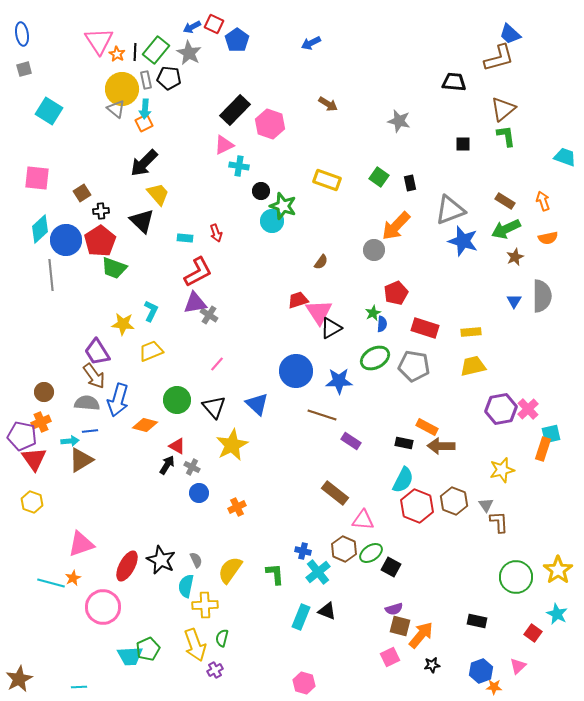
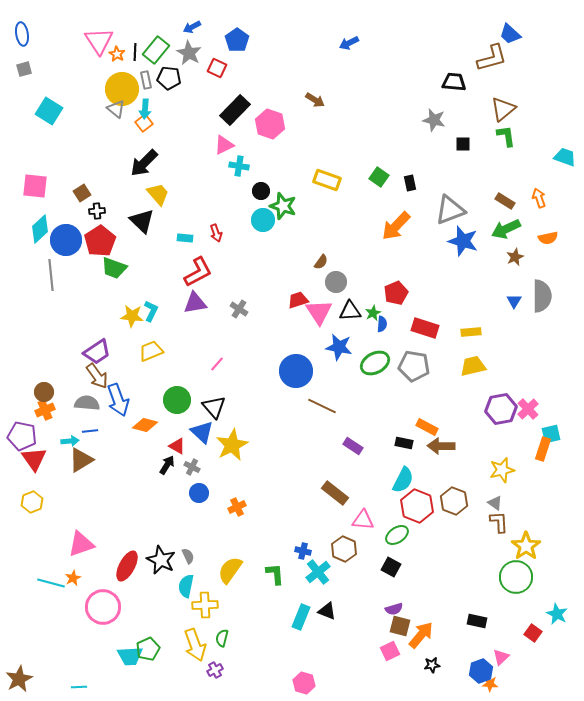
red square at (214, 24): moved 3 px right, 44 px down
blue arrow at (311, 43): moved 38 px right
brown L-shape at (499, 58): moved 7 px left
brown arrow at (328, 104): moved 13 px left, 4 px up
gray star at (399, 121): moved 35 px right, 1 px up
orange square at (144, 123): rotated 12 degrees counterclockwise
pink square at (37, 178): moved 2 px left, 8 px down
orange arrow at (543, 201): moved 4 px left, 3 px up
black cross at (101, 211): moved 4 px left
cyan circle at (272, 221): moved 9 px left, 1 px up
gray circle at (374, 250): moved 38 px left, 32 px down
gray cross at (209, 315): moved 30 px right, 6 px up
yellow star at (123, 324): moved 9 px right, 8 px up
black triangle at (331, 328): moved 19 px right, 17 px up; rotated 25 degrees clockwise
purple trapezoid at (97, 352): rotated 92 degrees counterclockwise
green ellipse at (375, 358): moved 5 px down
brown arrow at (94, 376): moved 3 px right
blue star at (339, 381): moved 34 px up; rotated 12 degrees clockwise
blue arrow at (118, 400): rotated 36 degrees counterclockwise
blue triangle at (257, 404): moved 55 px left, 28 px down
brown line at (322, 415): moved 9 px up; rotated 8 degrees clockwise
orange cross at (41, 422): moved 4 px right, 12 px up
purple rectangle at (351, 441): moved 2 px right, 5 px down
yellow hexagon at (32, 502): rotated 20 degrees clockwise
gray triangle at (486, 505): moved 9 px right, 2 px up; rotated 21 degrees counterclockwise
green ellipse at (371, 553): moved 26 px right, 18 px up
gray semicircle at (196, 560): moved 8 px left, 4 px up
yellow star at (558, 570): moved 32 px left, 24 px up
pink square at (390, 657): moved 6 px up
pink triangle at (518, 666): moved 17 px left, 9 px up
orange star at (494, 687): moved 4 px left, 3 px up
